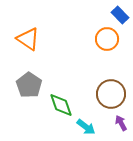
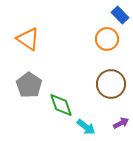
brown circle: moved 10 px up
purple arrow: rotated 91 degrees clockwise
